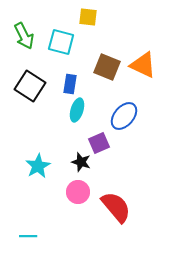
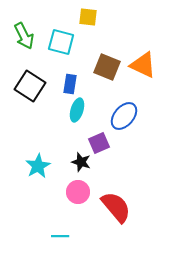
cyan line: moved 32 px right
